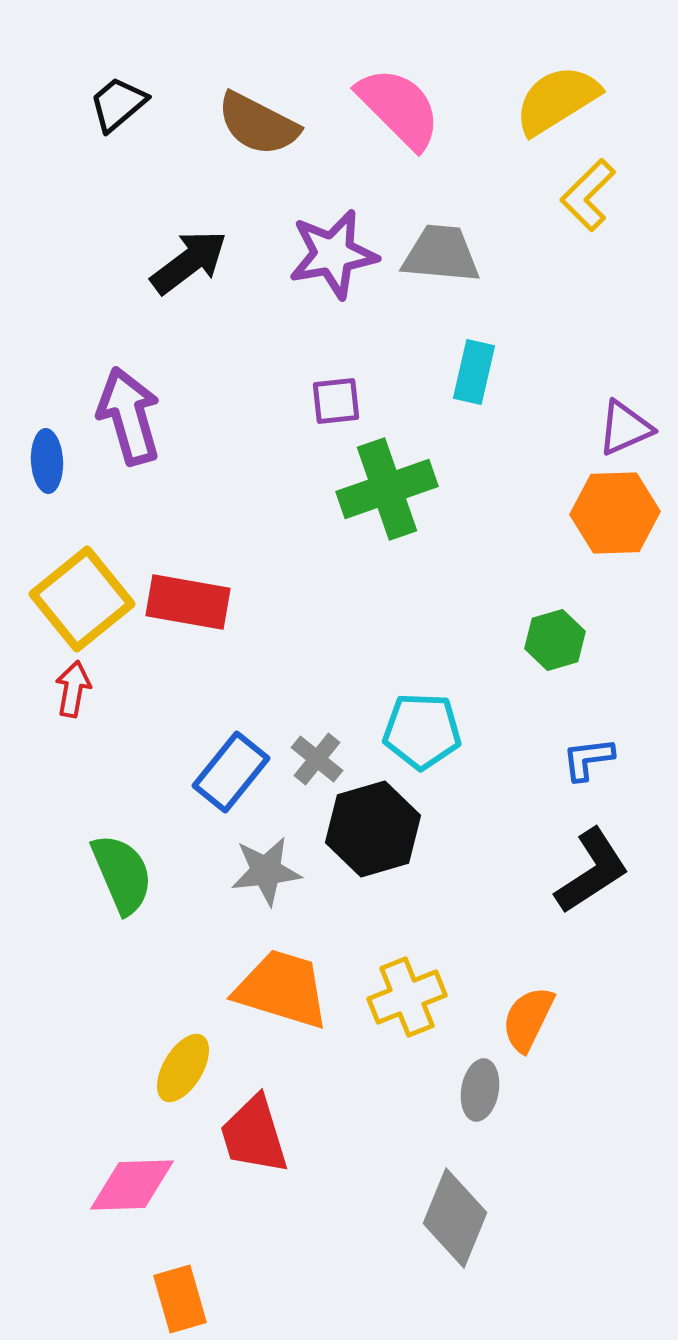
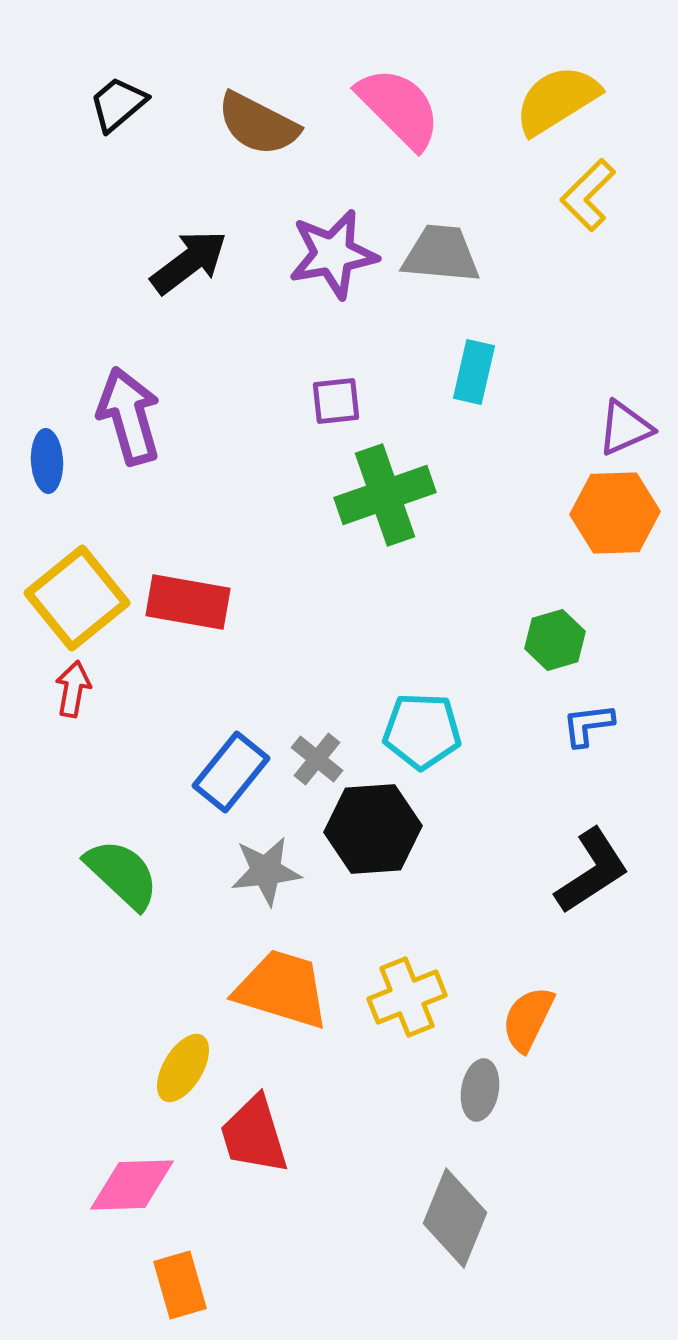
green cross: moved 2 px left, 6 px down
yellow square: moved 5 px left, 1 px up
blue L-shape: moved 34 px up
black hexagon: rotated 12 degrees clockwise
green semicircle: rotated 24 degrees counterclockwise
orange rectangle: moved 14 px up
